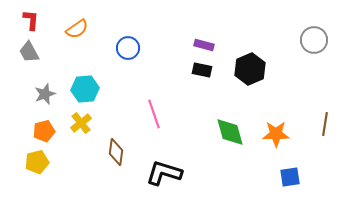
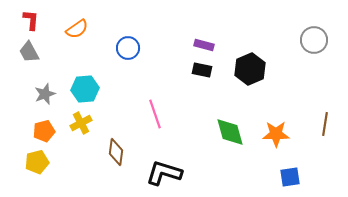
pink line: moved 1 px right
yellow cross: rotated 10 degrees clockwise
